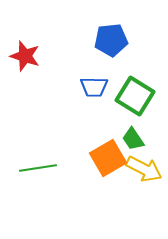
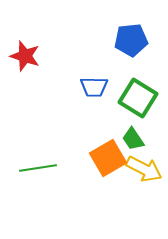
blue pentagon: moved 20 px right
green square: moved 3 px right, 2 px down
